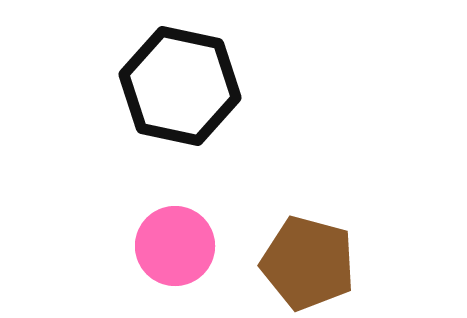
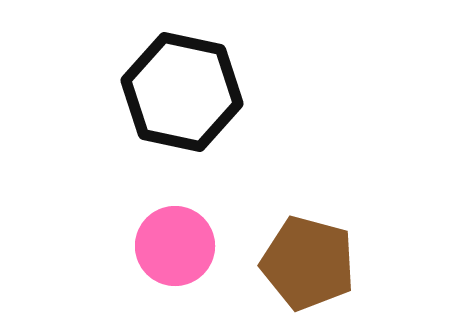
black hexagon: moved 2 px right, 6 px down
